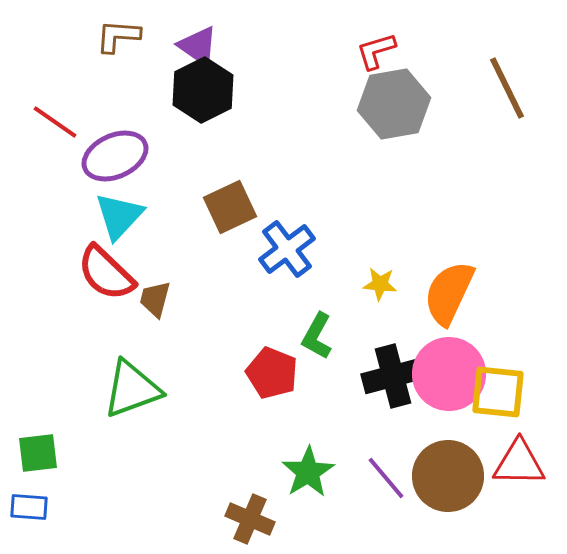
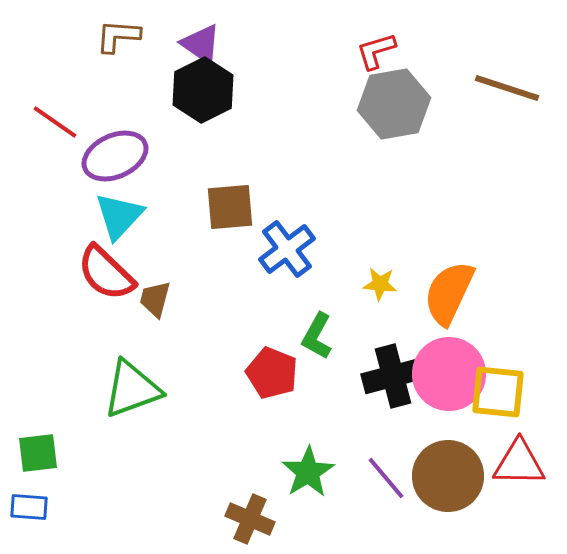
purple triangle: moved 3 px right, 2 px up
brown line: rotated 46 degrees counterclockwise
brown square: rotated 20 degrees clockwise
